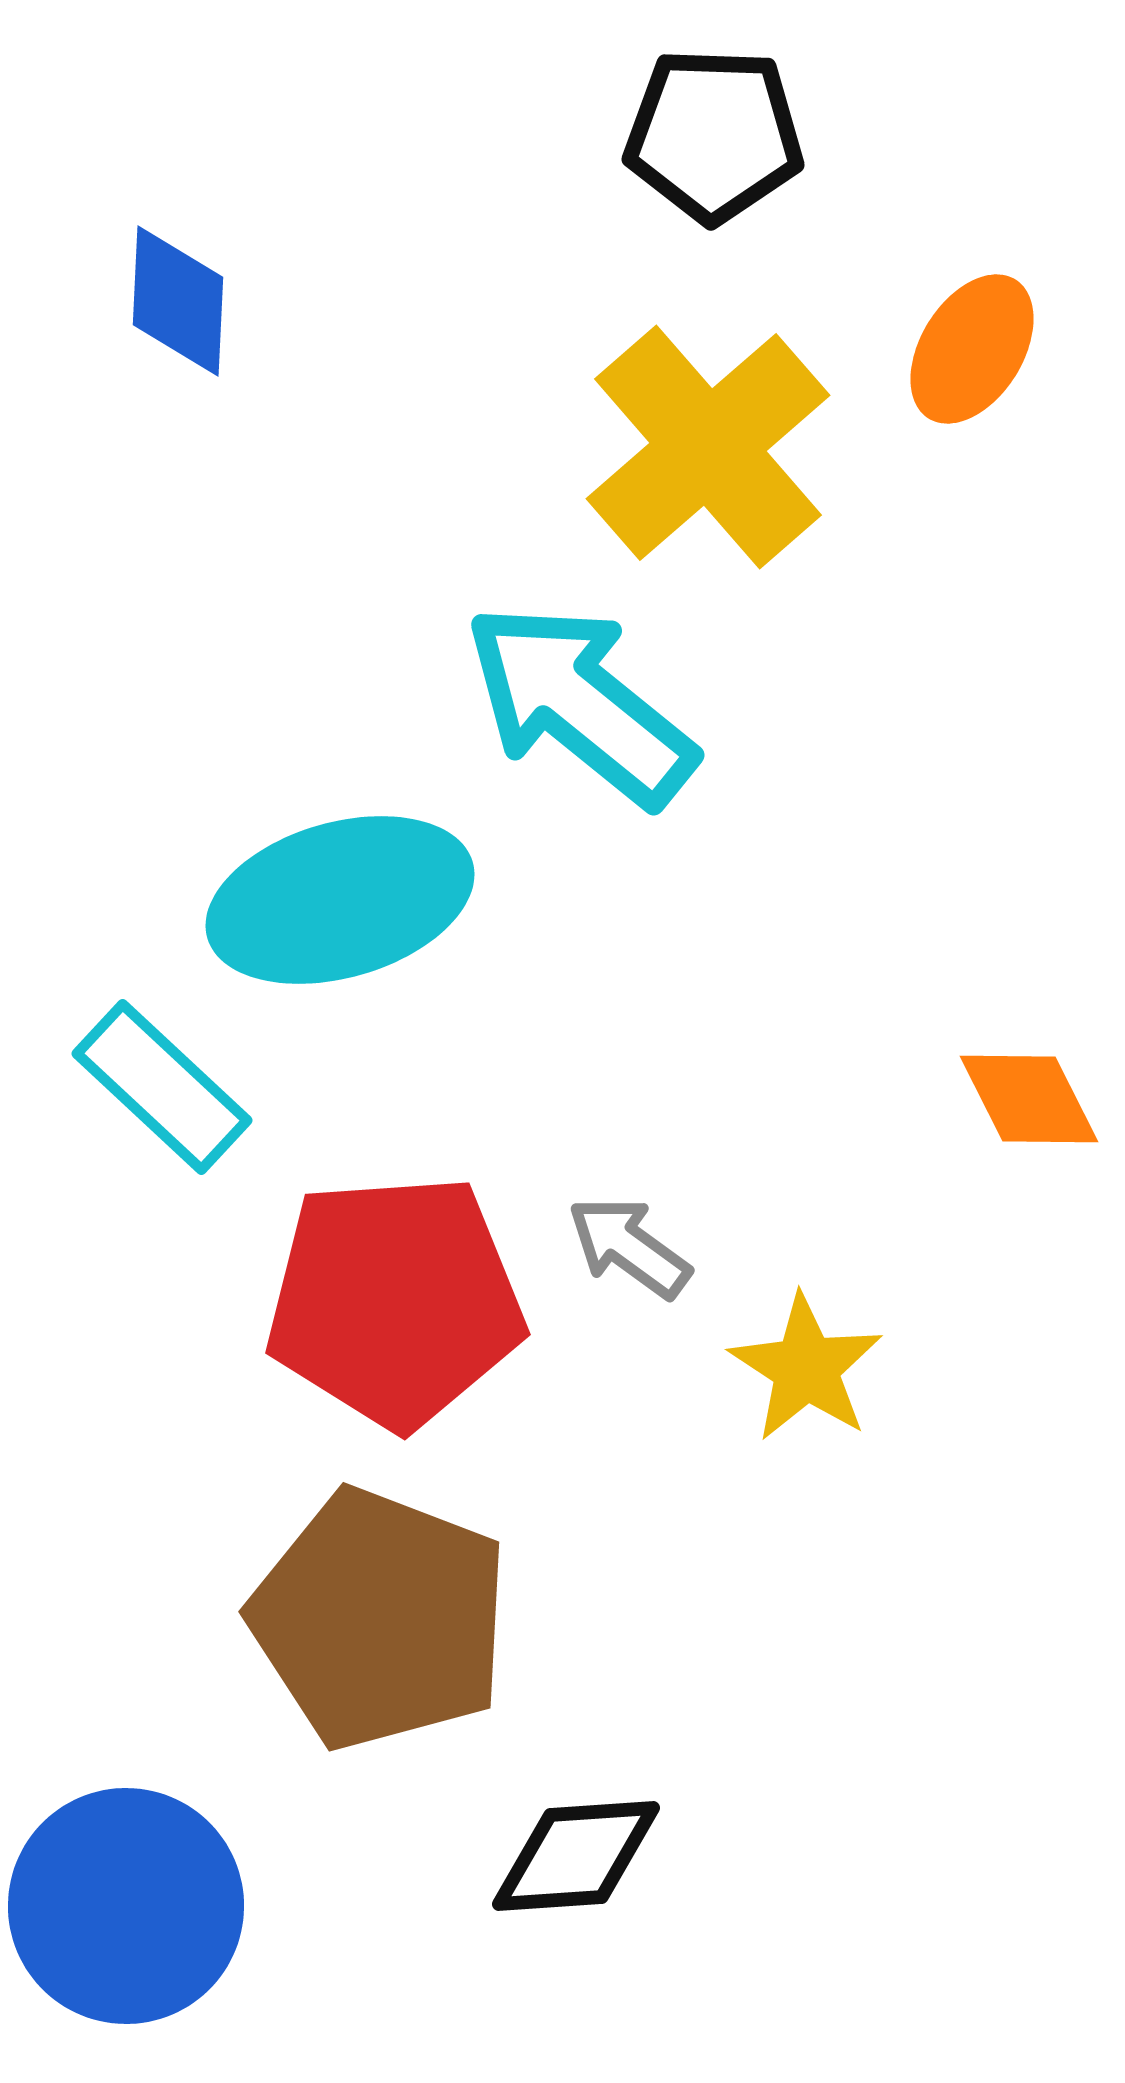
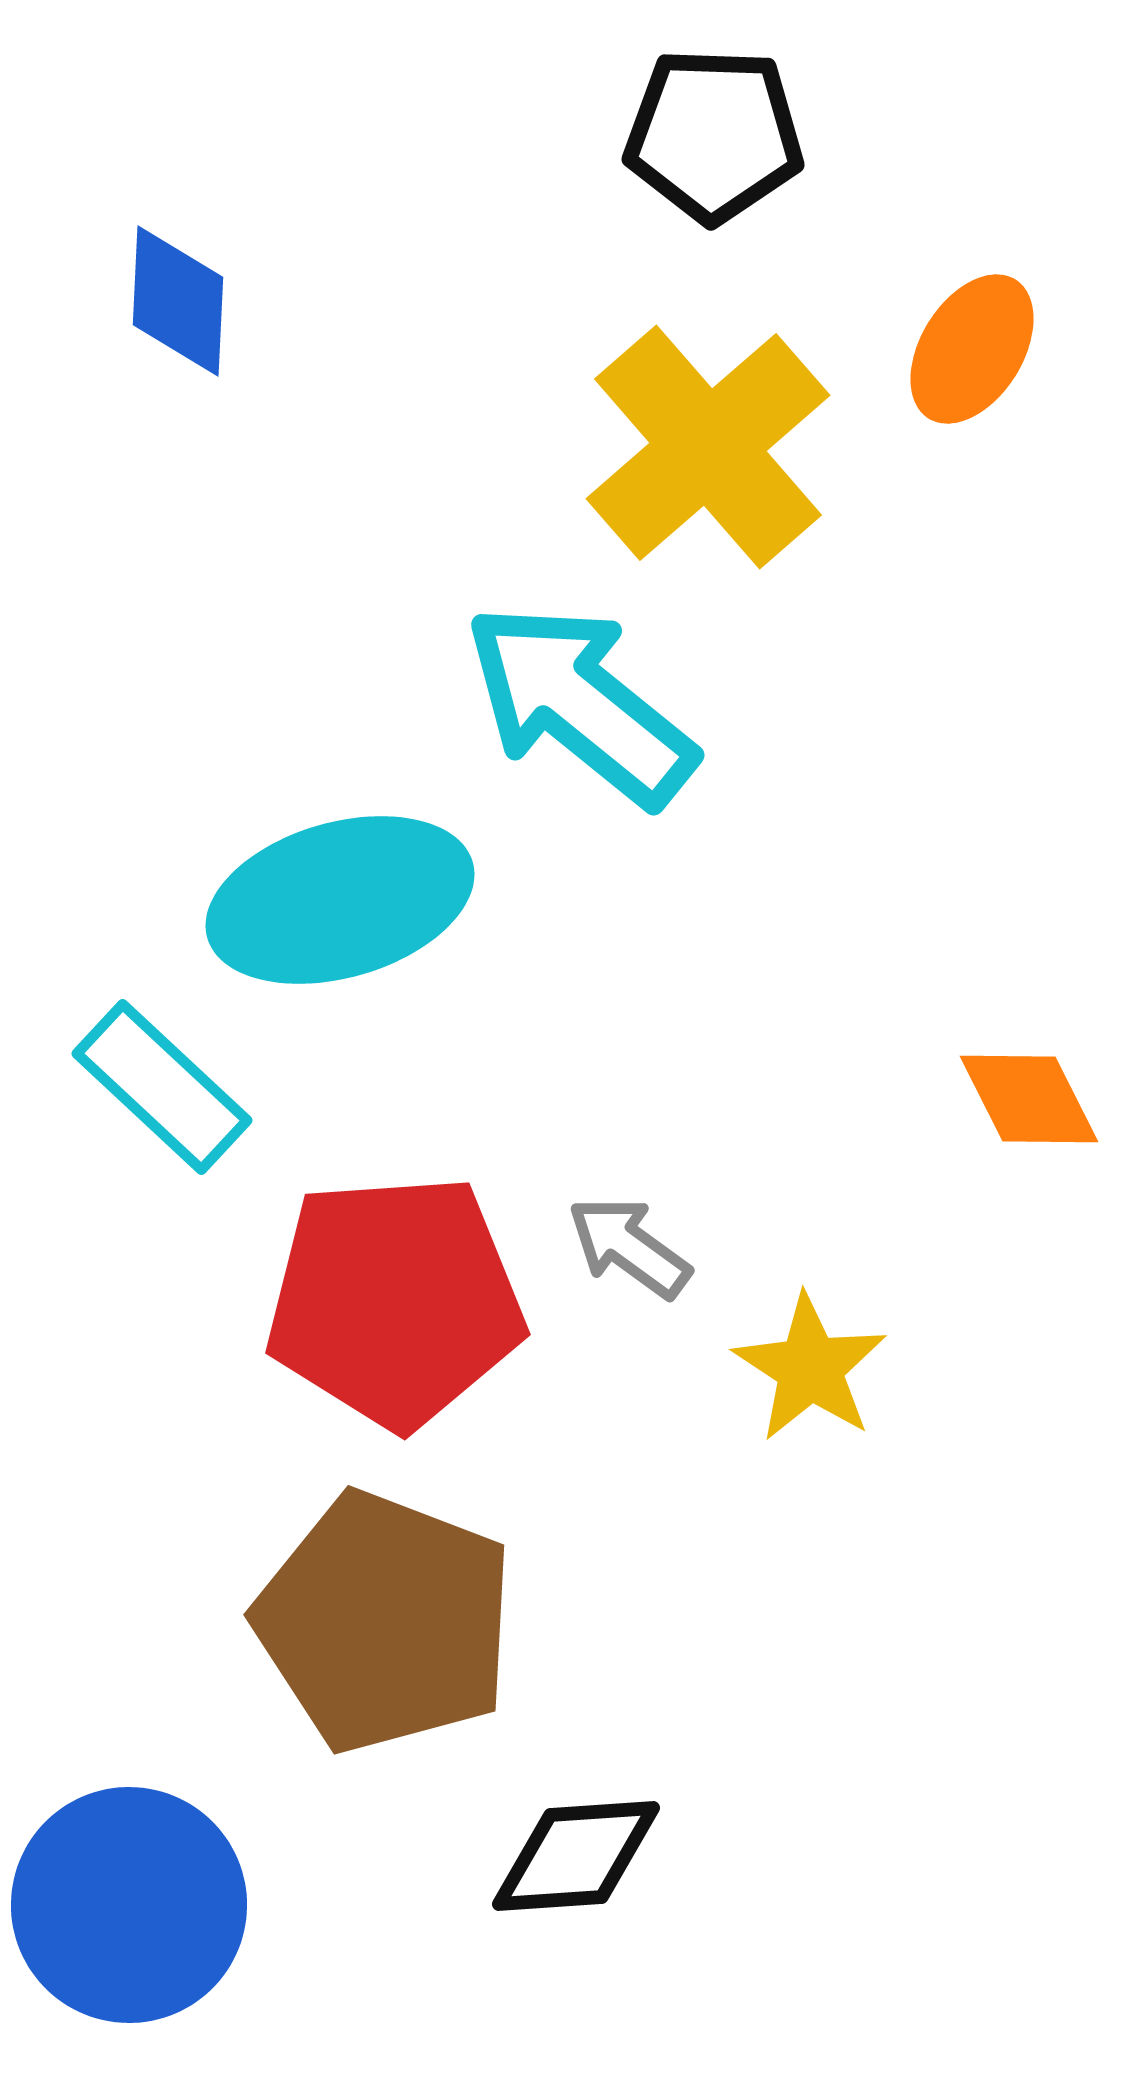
yellow star: moved 4 px right
brown pentagon: moved 5 px right, 3 px down
blue circle: moved 3 px right, 1 px up
